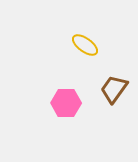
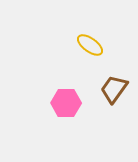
yellow ellipse: moved 5 px right
